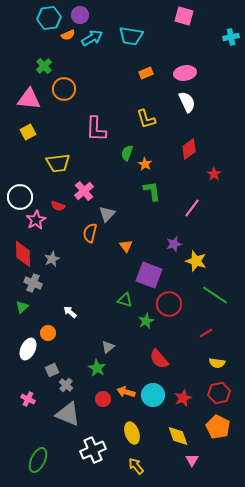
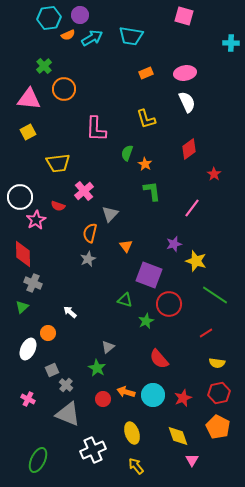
cyan cross at (231, 37): moved 6 px down; rotated 14 degrees clockwise
gray triangle at (107, 214): moved 3 px right
gray star at (52, 259): moved 36 px right
